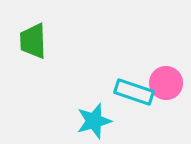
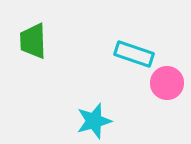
pink circle: moved 1 px right
cyan rectangle: moved 38 px up
